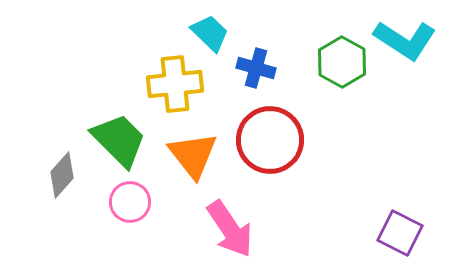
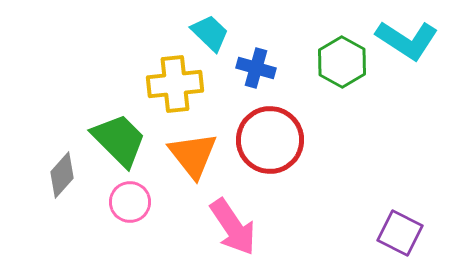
cyan L-shape: moved 2 px right
pink arrow: moved 3 px right, 2 px up
